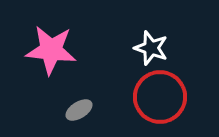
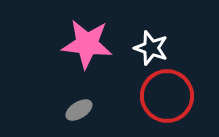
pink star: moved 36 px right, 6 px up
red circle: moved 7 px right, 1 px up
